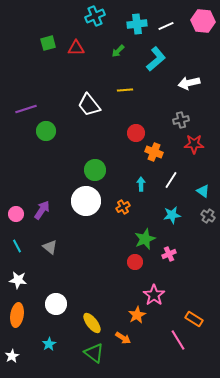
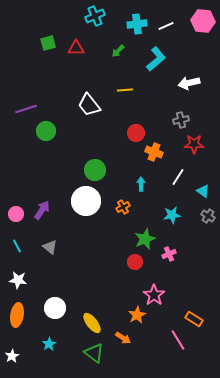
white line at (171, 180): moved 7 px right, 3 px up
white circle at (56, 304): moved 1 px left, 4 px down
